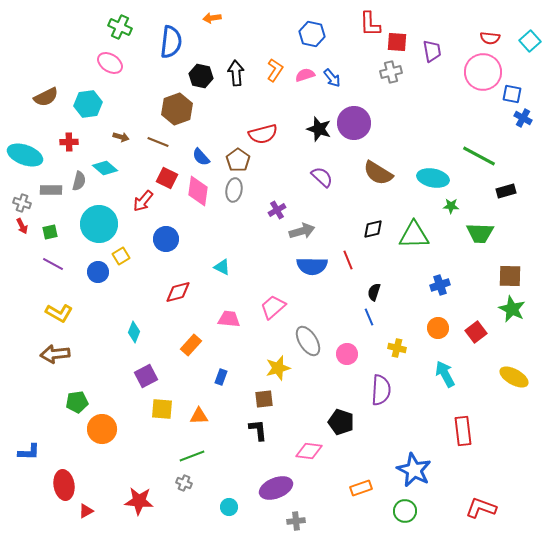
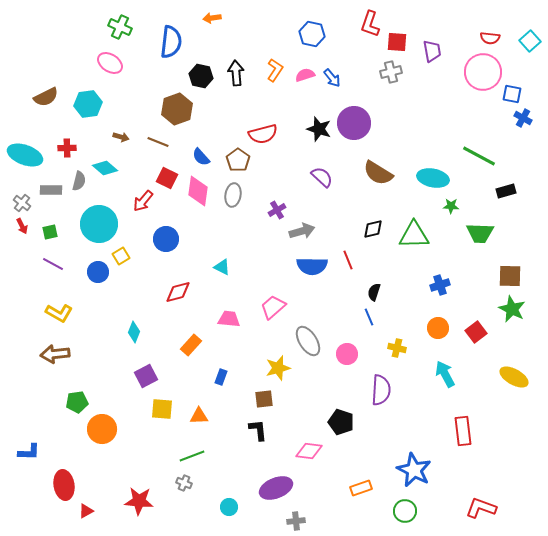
red L-shape at (370, 24): rotated 20 degrees clockwise
red cross at (69, 142): moved 2 px left, 6 px down
gray ellipse at (234, 190): moved 1 px left, 5 px down
gray cross at (22, 203): rotated 18 degrees clockwise
